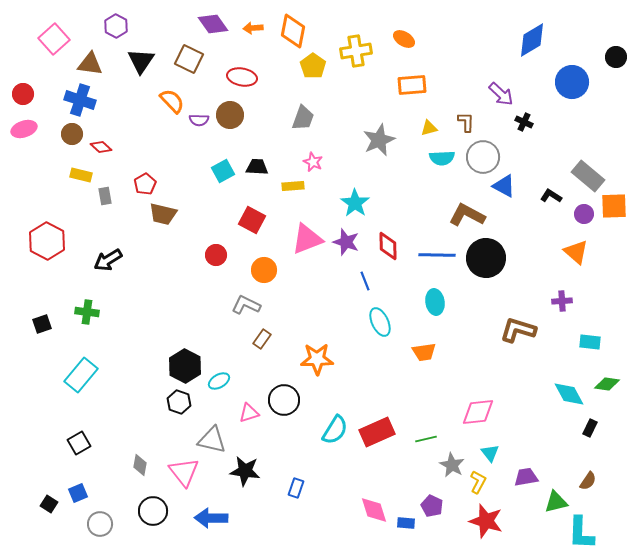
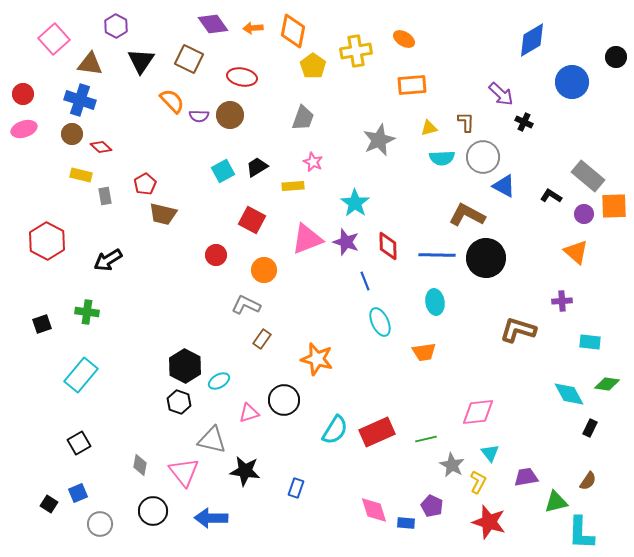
purple semicircle at (199, 120): moved 4 px up
black trapezoid at (257, 167): rotated 35 degrees counterclockwise
orange star at (317, 359): rotated 16 degrees clockwise
red star at (486, 521): moved 3 px right, 1 px down
